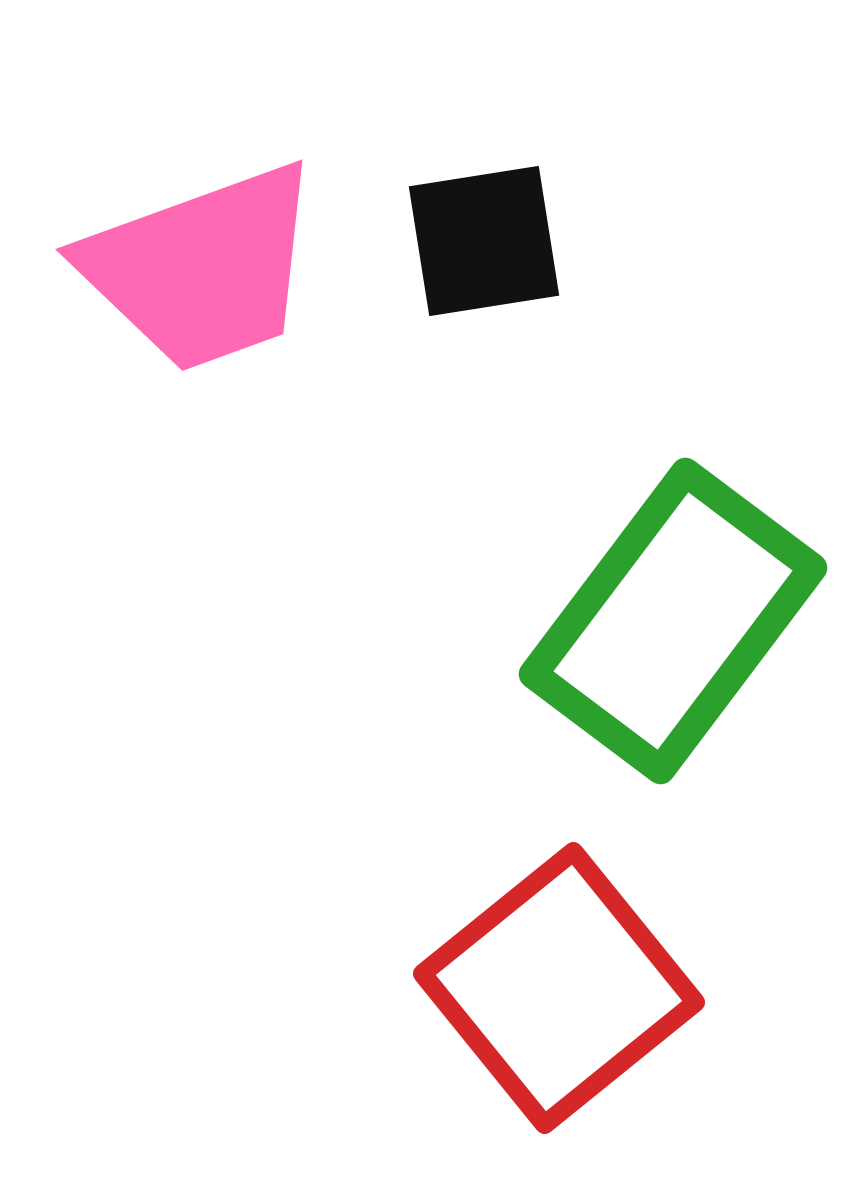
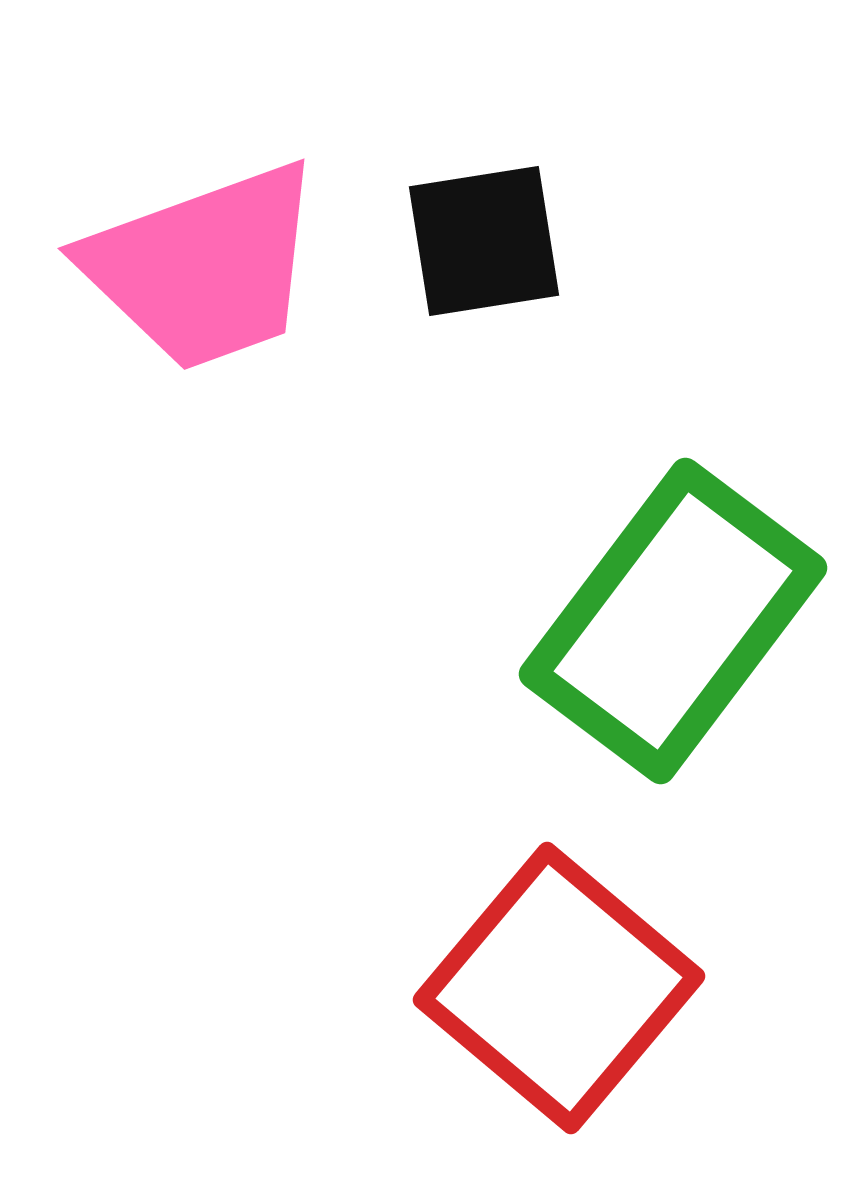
pink trapezoid: moved 2 px right, 1 px up
red square: rotated 11 degrees counterclockwise
